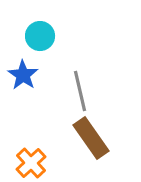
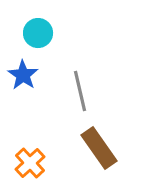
cyan circle: moved 2 px left, 3 px up
brown rectangle: moved 8 px right, 10 px down
orange cross: moved 1 px left
